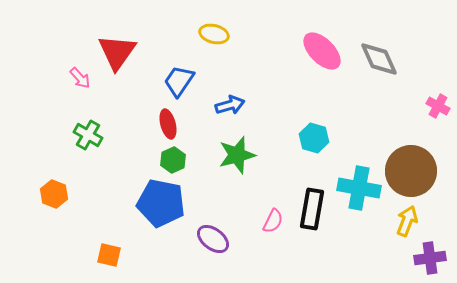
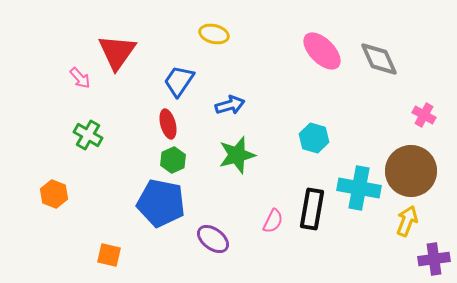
pink cross: moved 14 px left, 9 px down
purple cross: moved 4 px right, 1 px down
